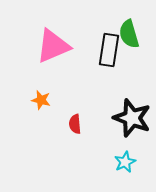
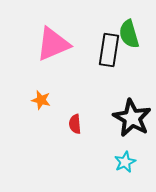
pink triangle: moved 2 px up
black star: rotated 9 degrees clockwise
